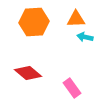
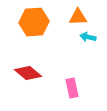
orange triangle: moved 2 px right, 2 px up
cyan arrow: moved 3 px right
pink rectangle: rotated 24 degrees clockwise
